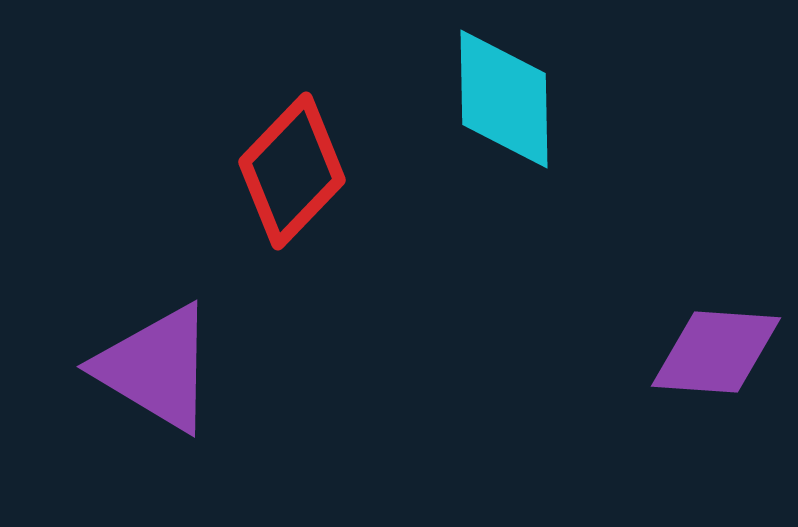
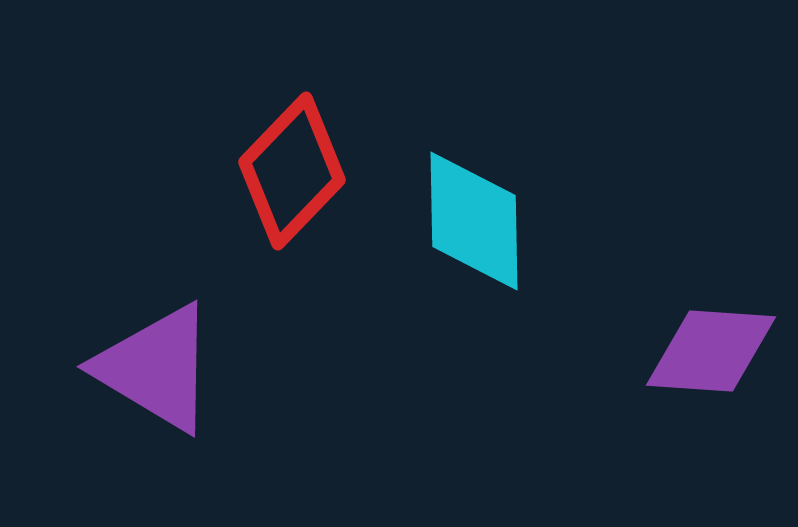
cyan diamond: moved 30 px left, 122 px down
purple diamond: moved 5 px left, 1 px up
